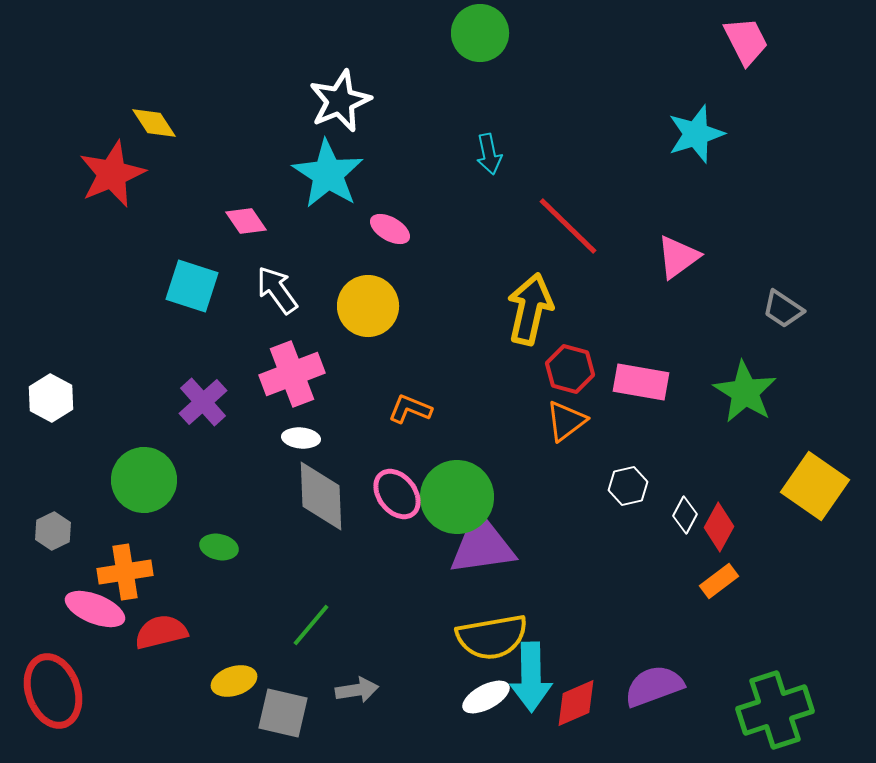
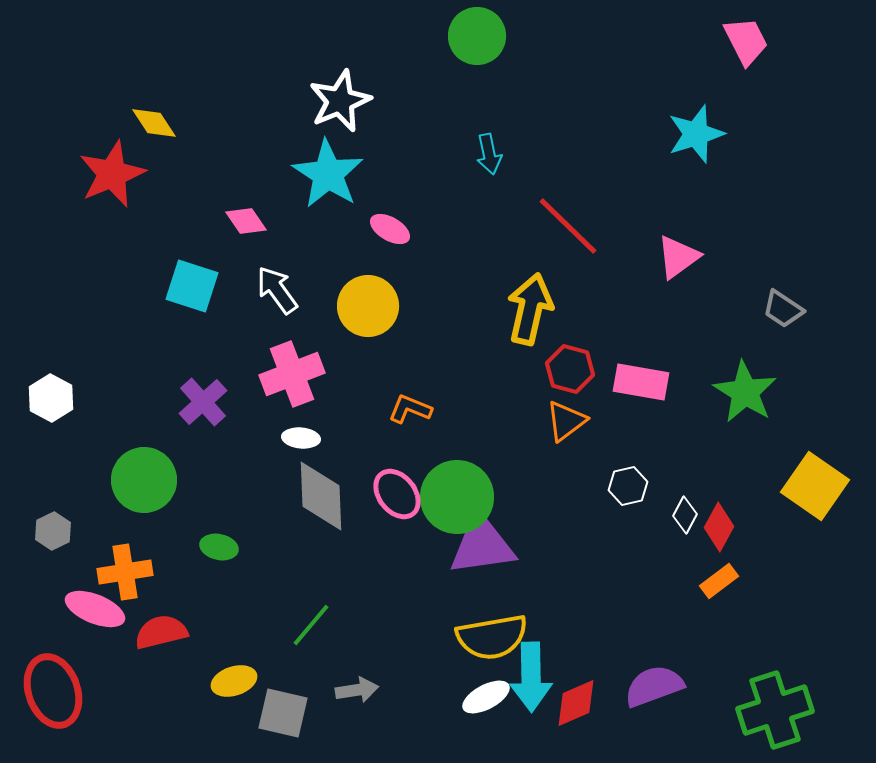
green circle at (480, 33): moved 3 px left, 3 px down
